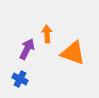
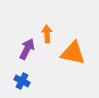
orange triangle: rotated 8 degrees counterclockwise
blue cross: moved 2 px right, 2 px down
